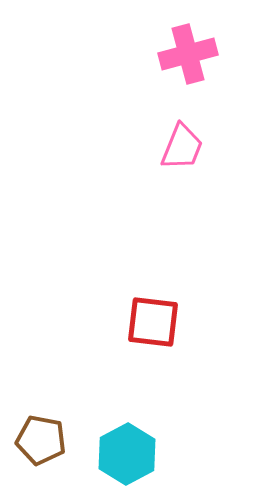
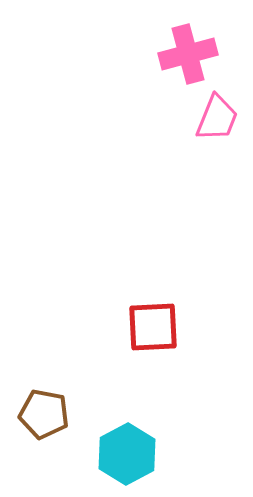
pink trapezoid: moved 35 px right, 29 px up
red square: moved 5 px down; rotated 10 degrees counterclockwise
brown pentagon: moved 3 px right, 26 px up
